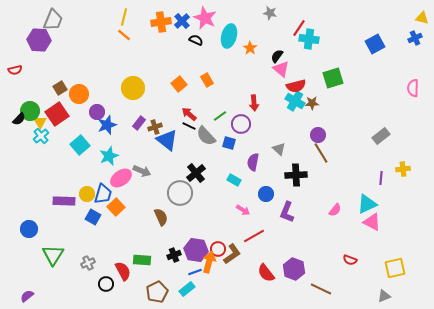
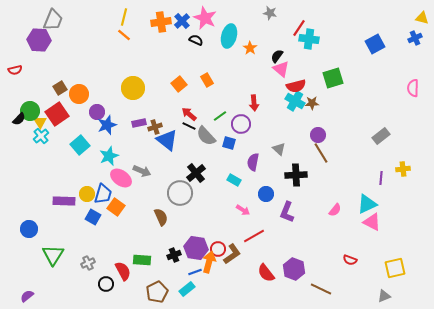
purple rectangle at (139, 123): rotated 40 degrees clockwise
pink ellipse at (121, 178): rotated 70 degrees clockwise
orange square at (116, 207): rotated 12 degrees counterclockwise
purple hexagon at (196, 250): moved 2 px up
